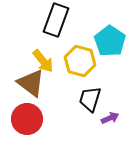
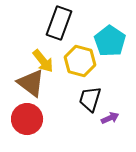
black rectangle: moved 3 px right, 3 px down
